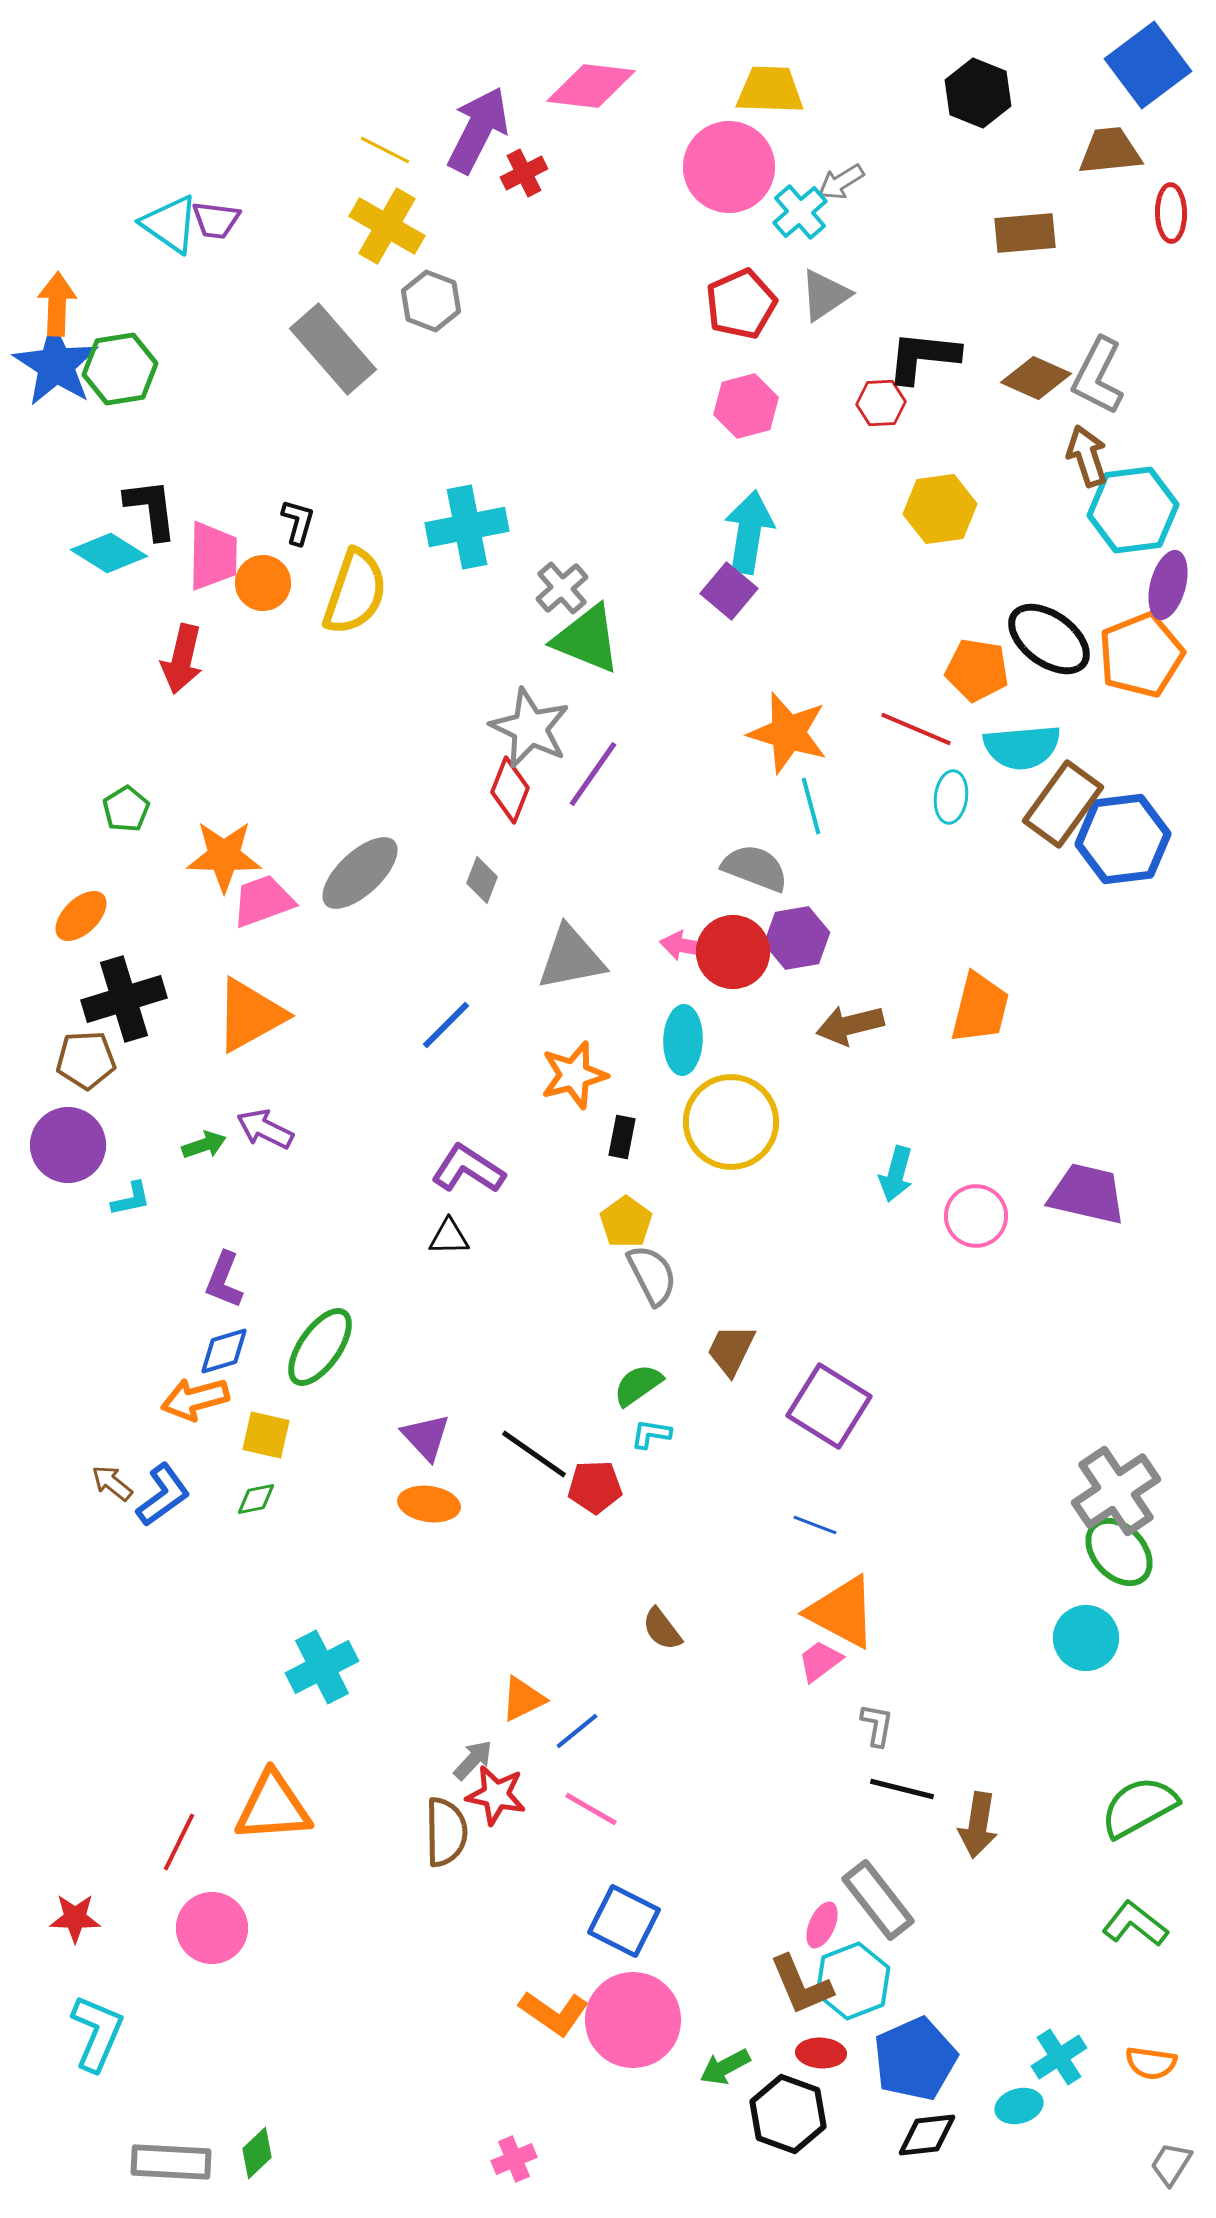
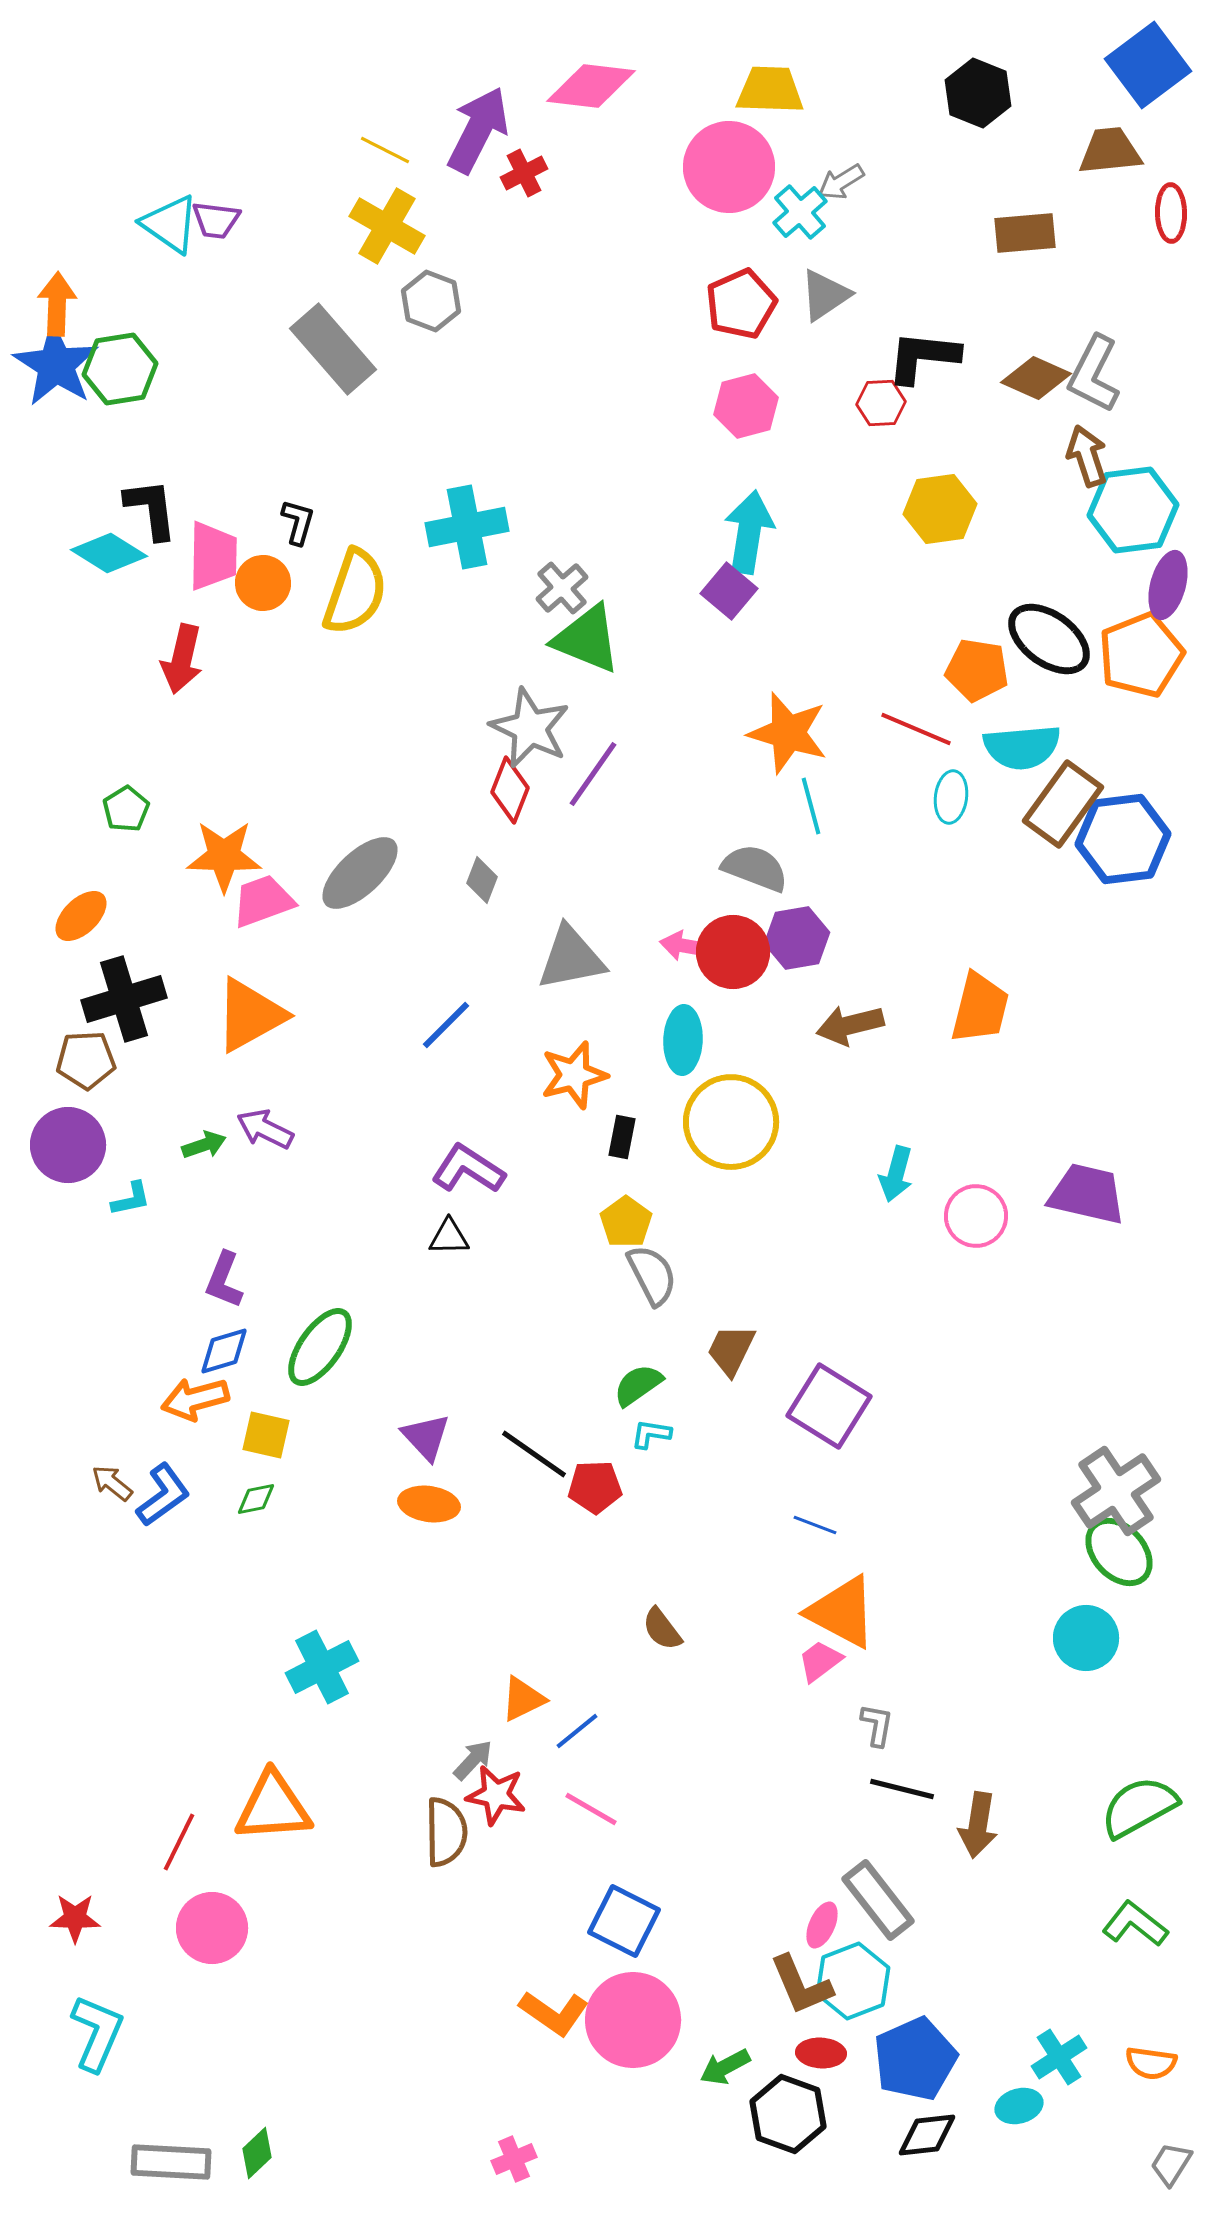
gray L-shape at (1098, 376): moved 4 px left, 2 px up
